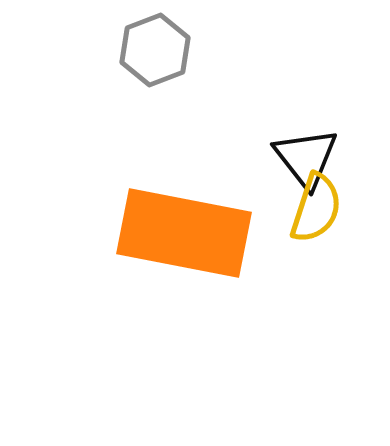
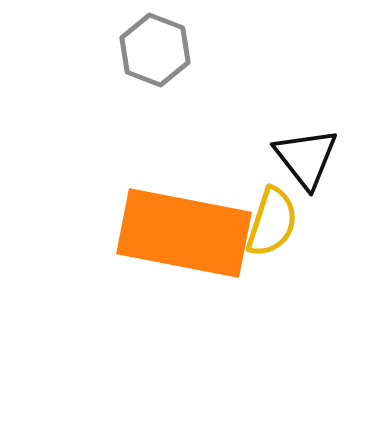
gray hexagon: rotated 18 degrees counterclockwise
yellow semicircle: moved 44 px left, 14 px down
